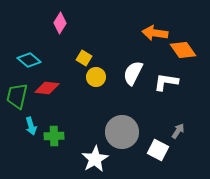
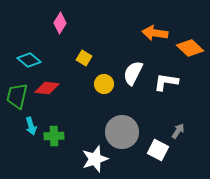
orange diamond: moved 7 px right, 2 px up; rotated 12 degrees counterclockwise
yellow circle: moved 8 px right, 7 px down
white star: rotated 12 degrees clockwise
